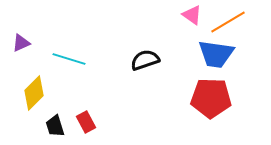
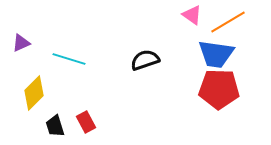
red pentagon: moved 8 px right, 9 px up
